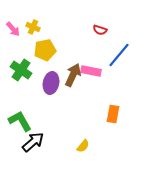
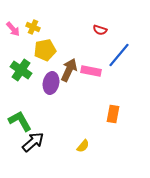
brown arrow: moved 4 px left, 5 px up
